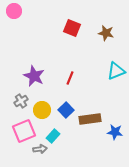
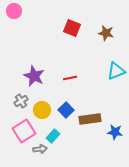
red line: rotated 56 degrees clockwise
pink square: rotated 10 degrees counterclockwise
